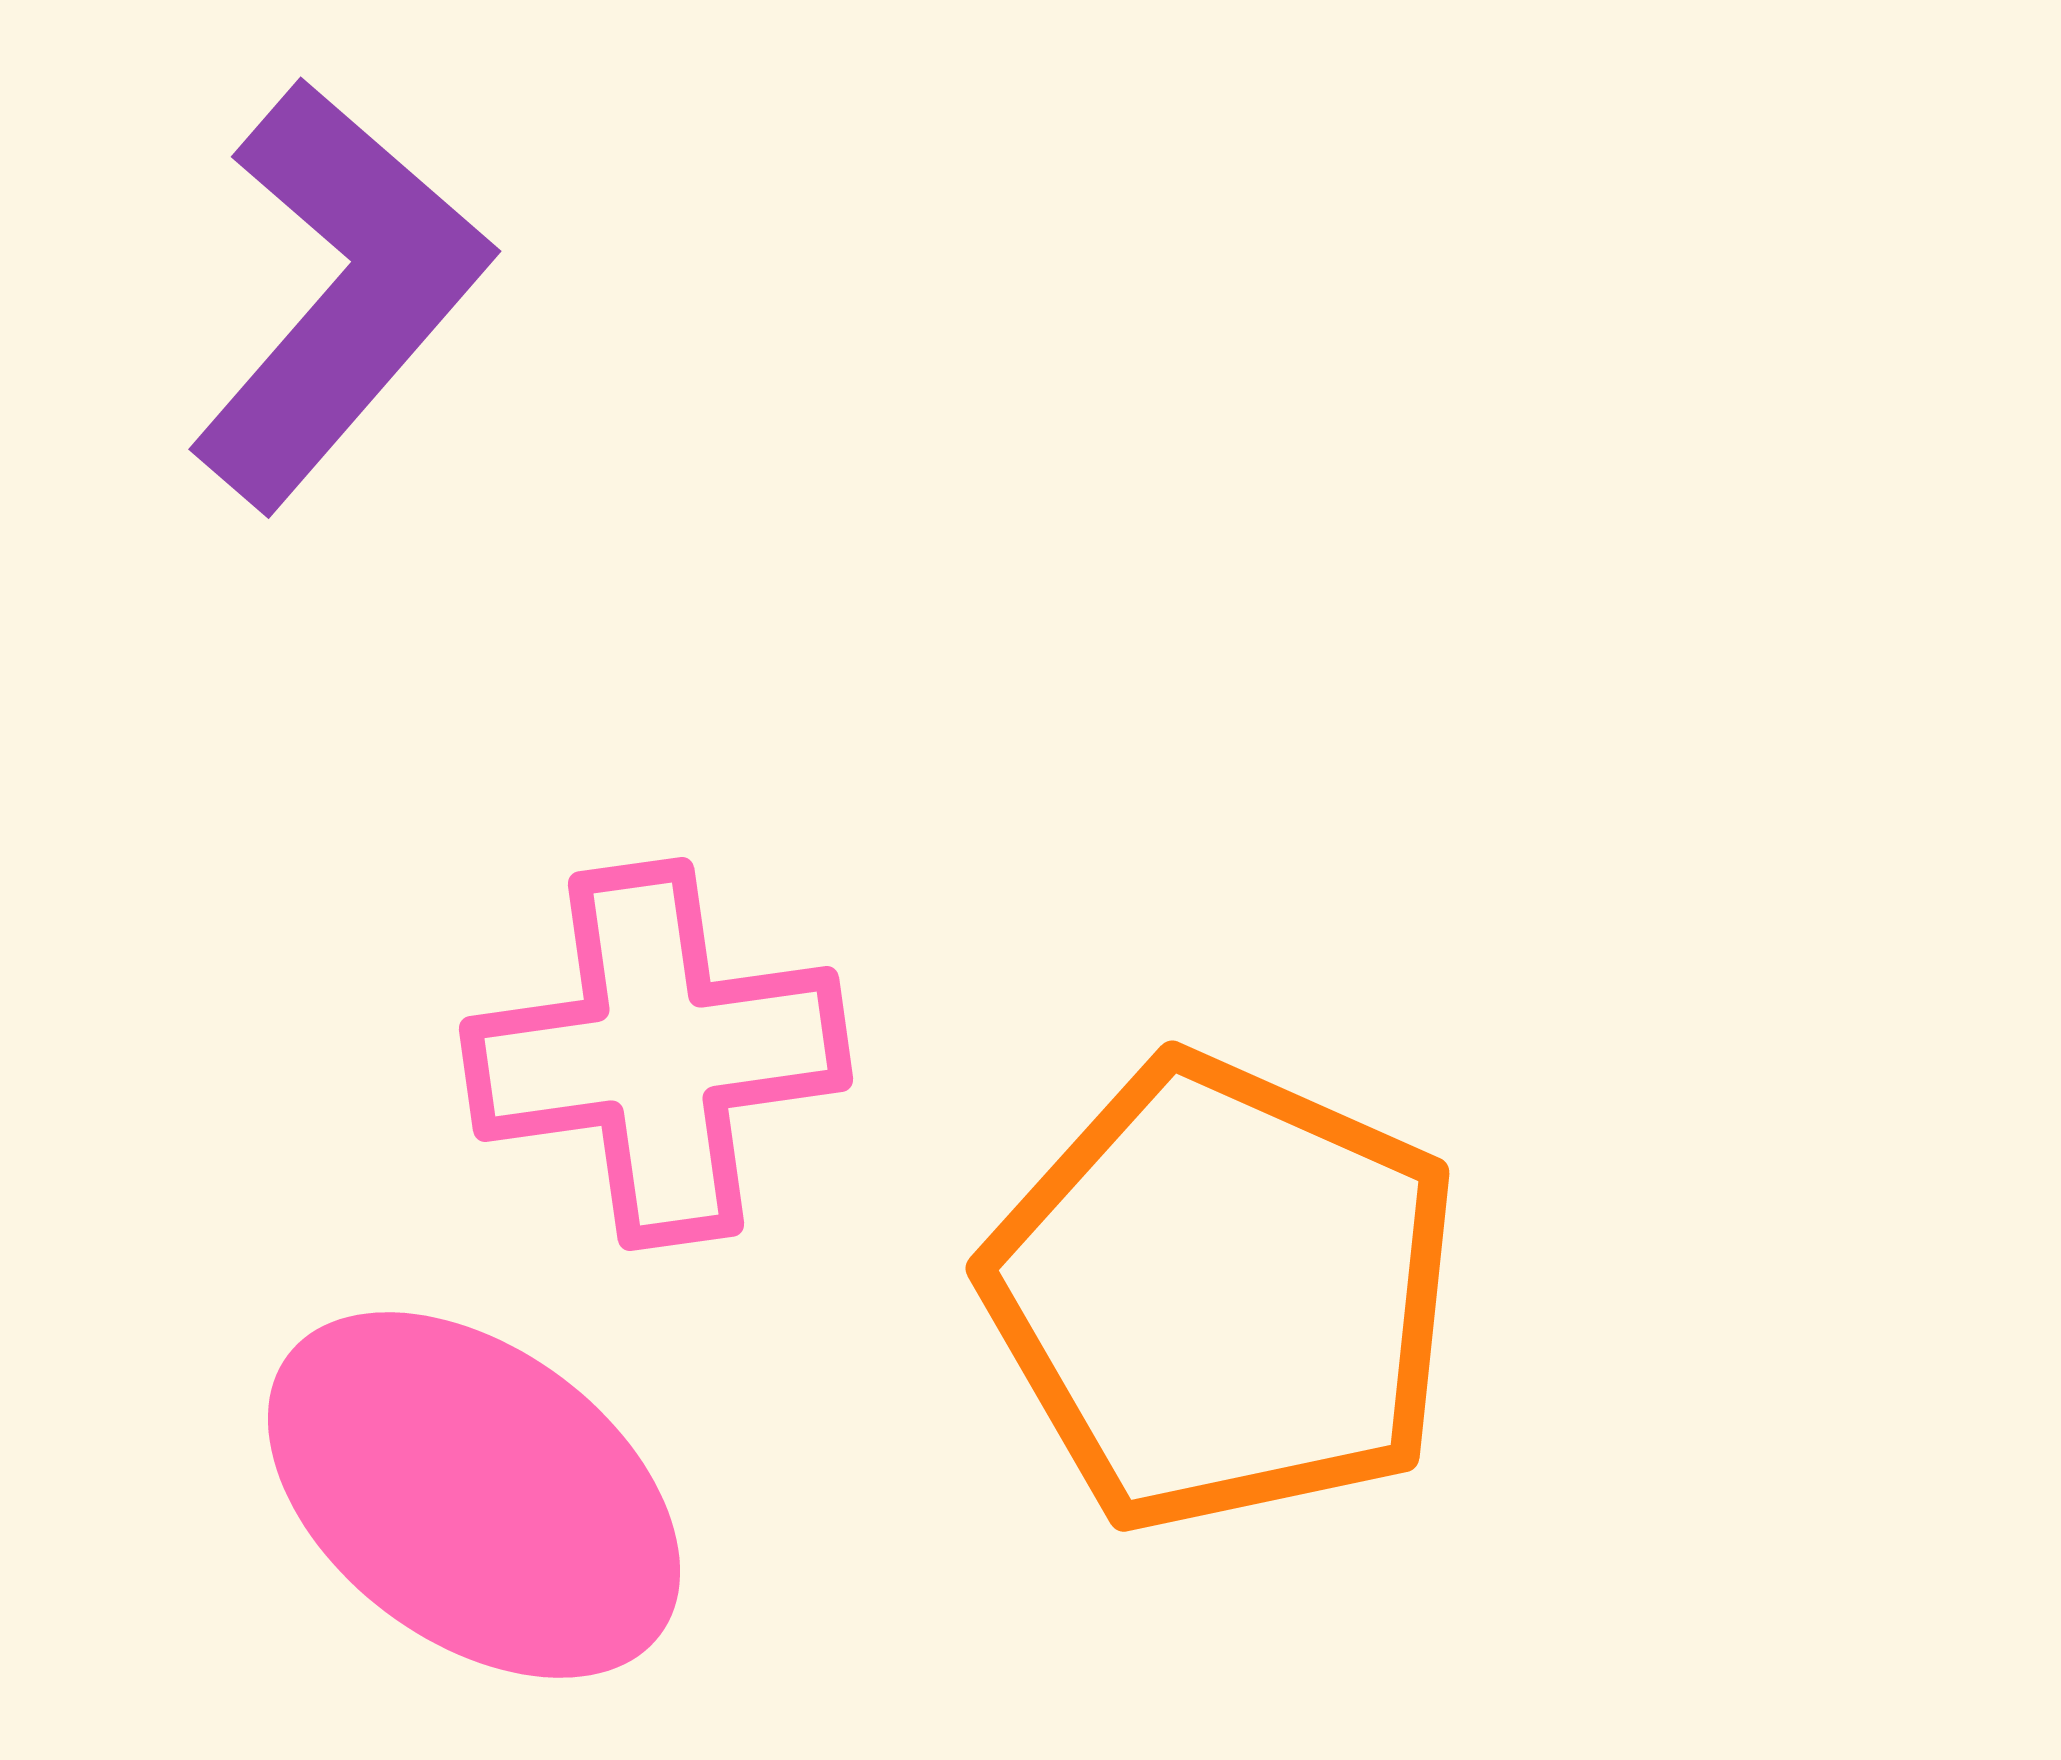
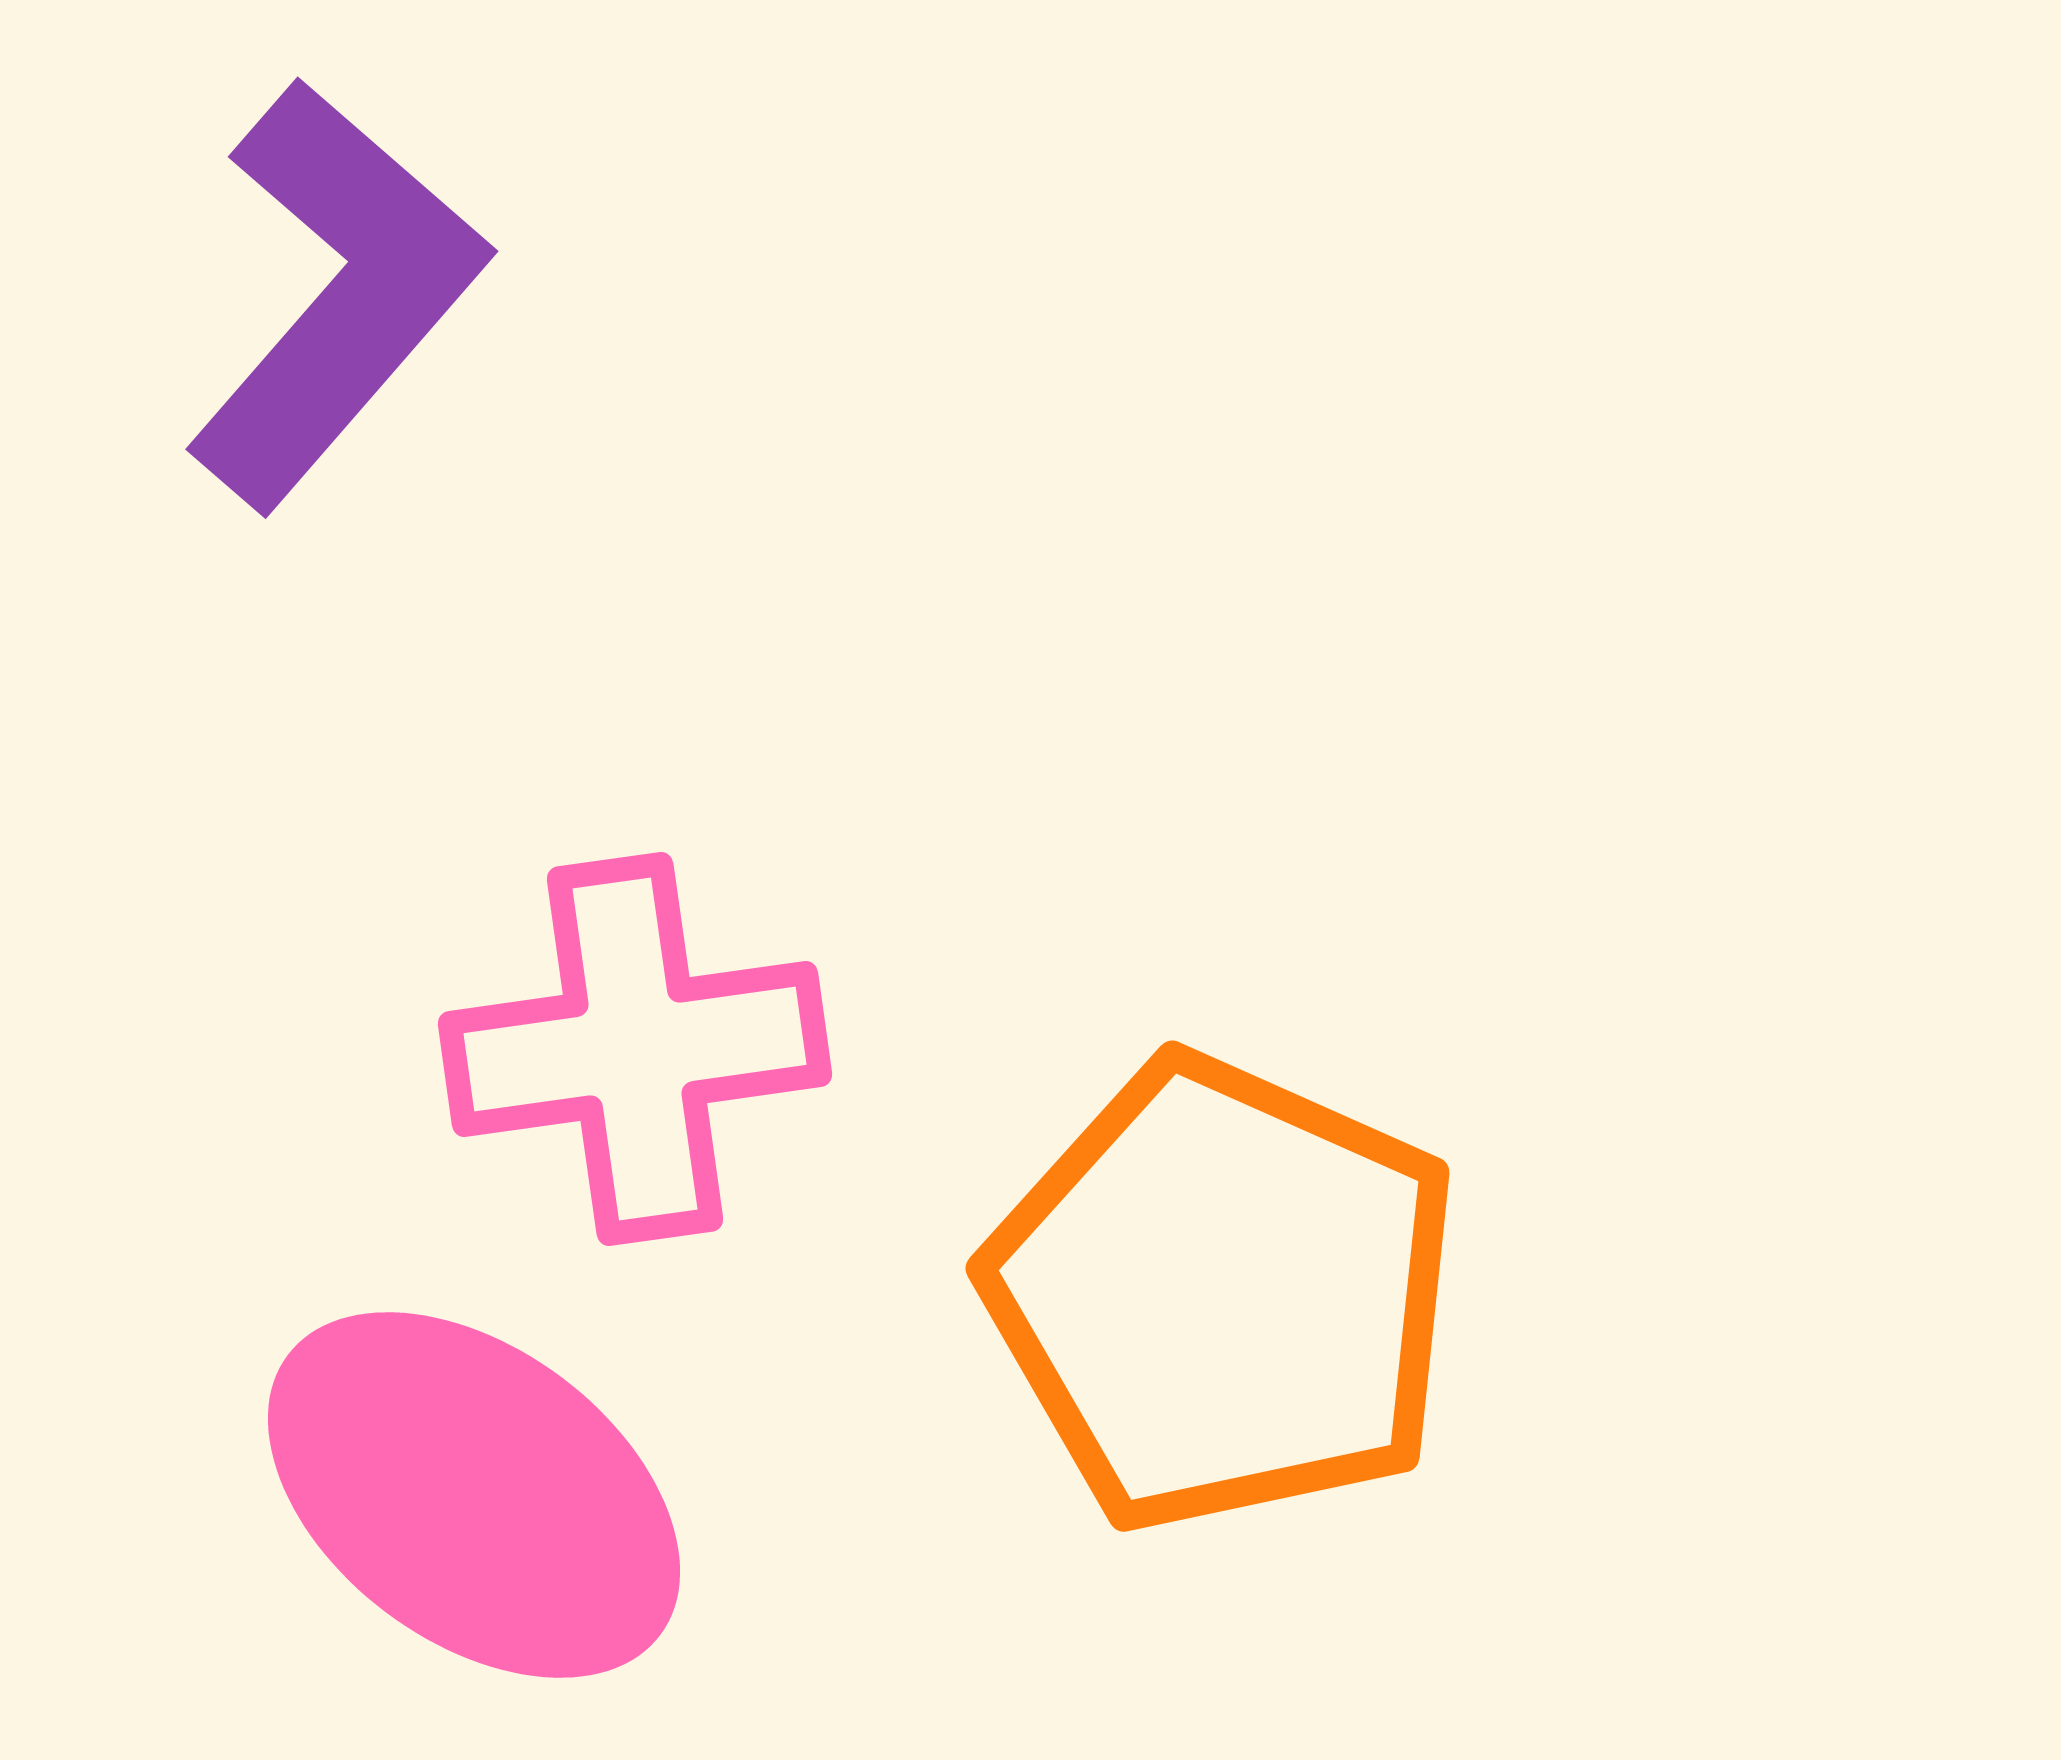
purple L-shape: moved 3 px left
pink cross: moved 21 px left, 5 px up
